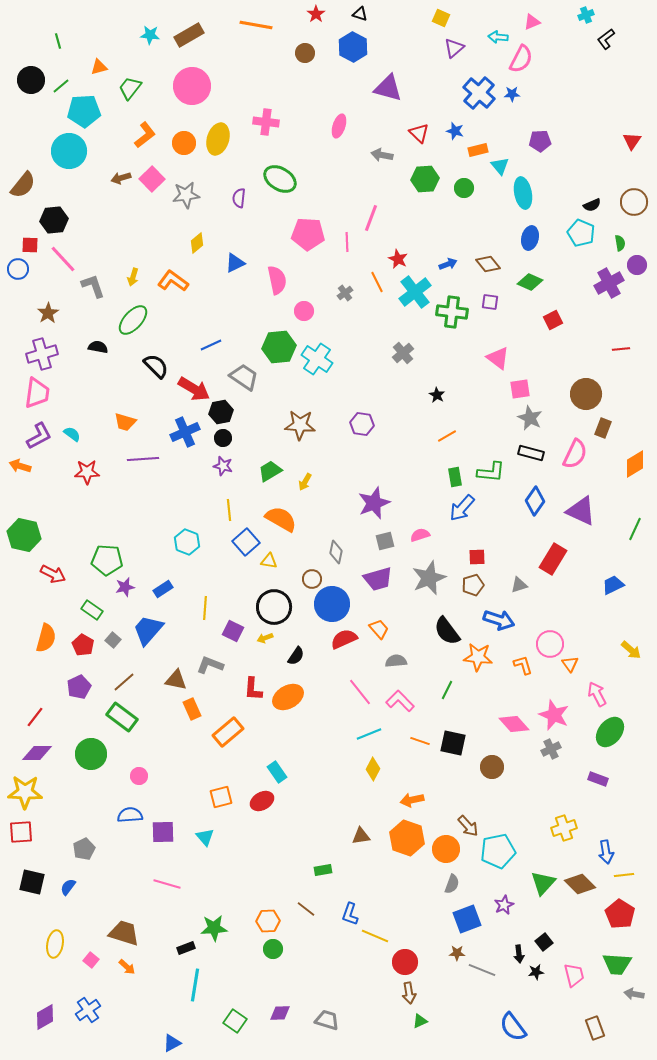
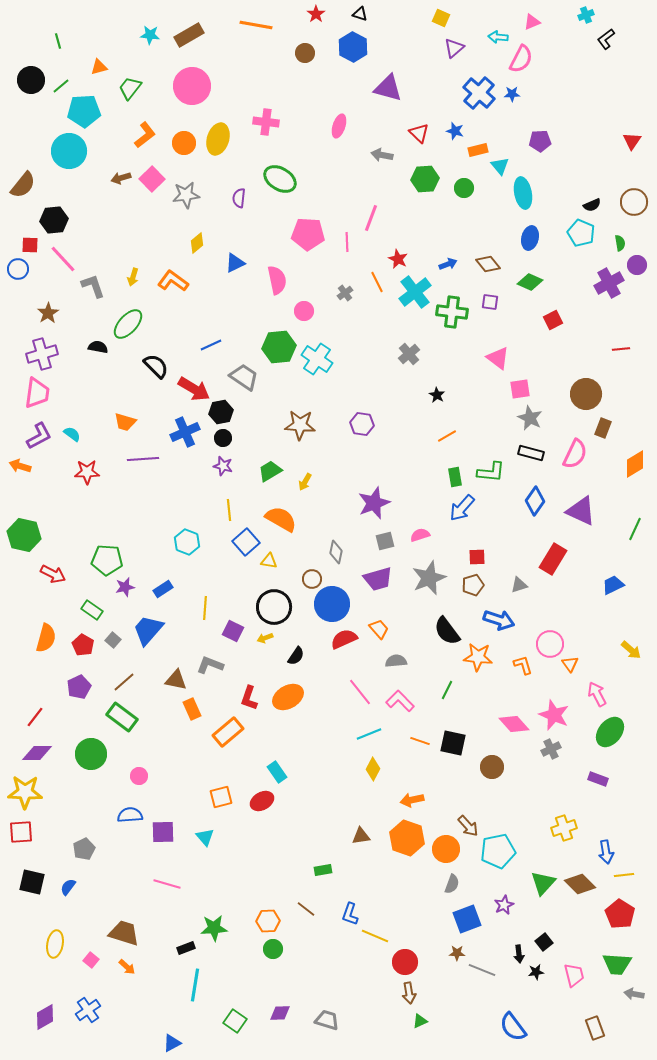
green ellipse at (133, 320): moved 5 px left, 4 px down
gray cross at (403, 353): moved 6 px right, 1 px down
red L-shape at (253, 689): moved 4 px left, 9 px down; rotated 15 degrees clockwise
